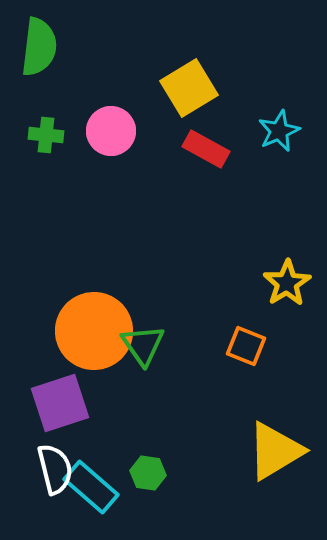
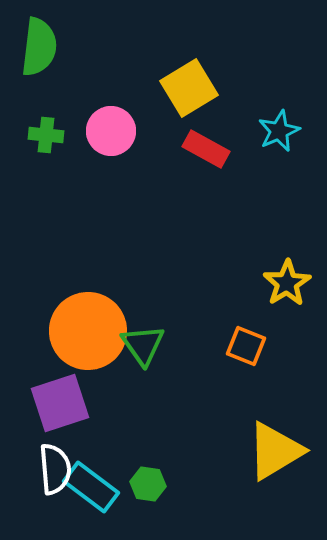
orange circle: moved 6 px left
white semicircle: rotated 9 degrees clockwise
green hexagon: moved 11 px down
cyan rectangle: rotated 4 degrees counterclockwise
